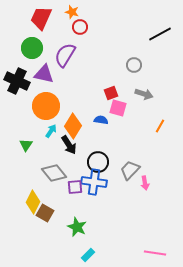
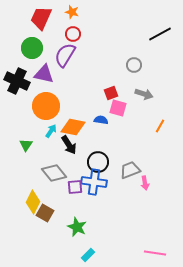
red circle: moved 7 px left, 7 px down
orange diamond: moved 1 px down; rotated 70 degrees clockwise
gray trapezoid: rotated 25 degrees clockwise
